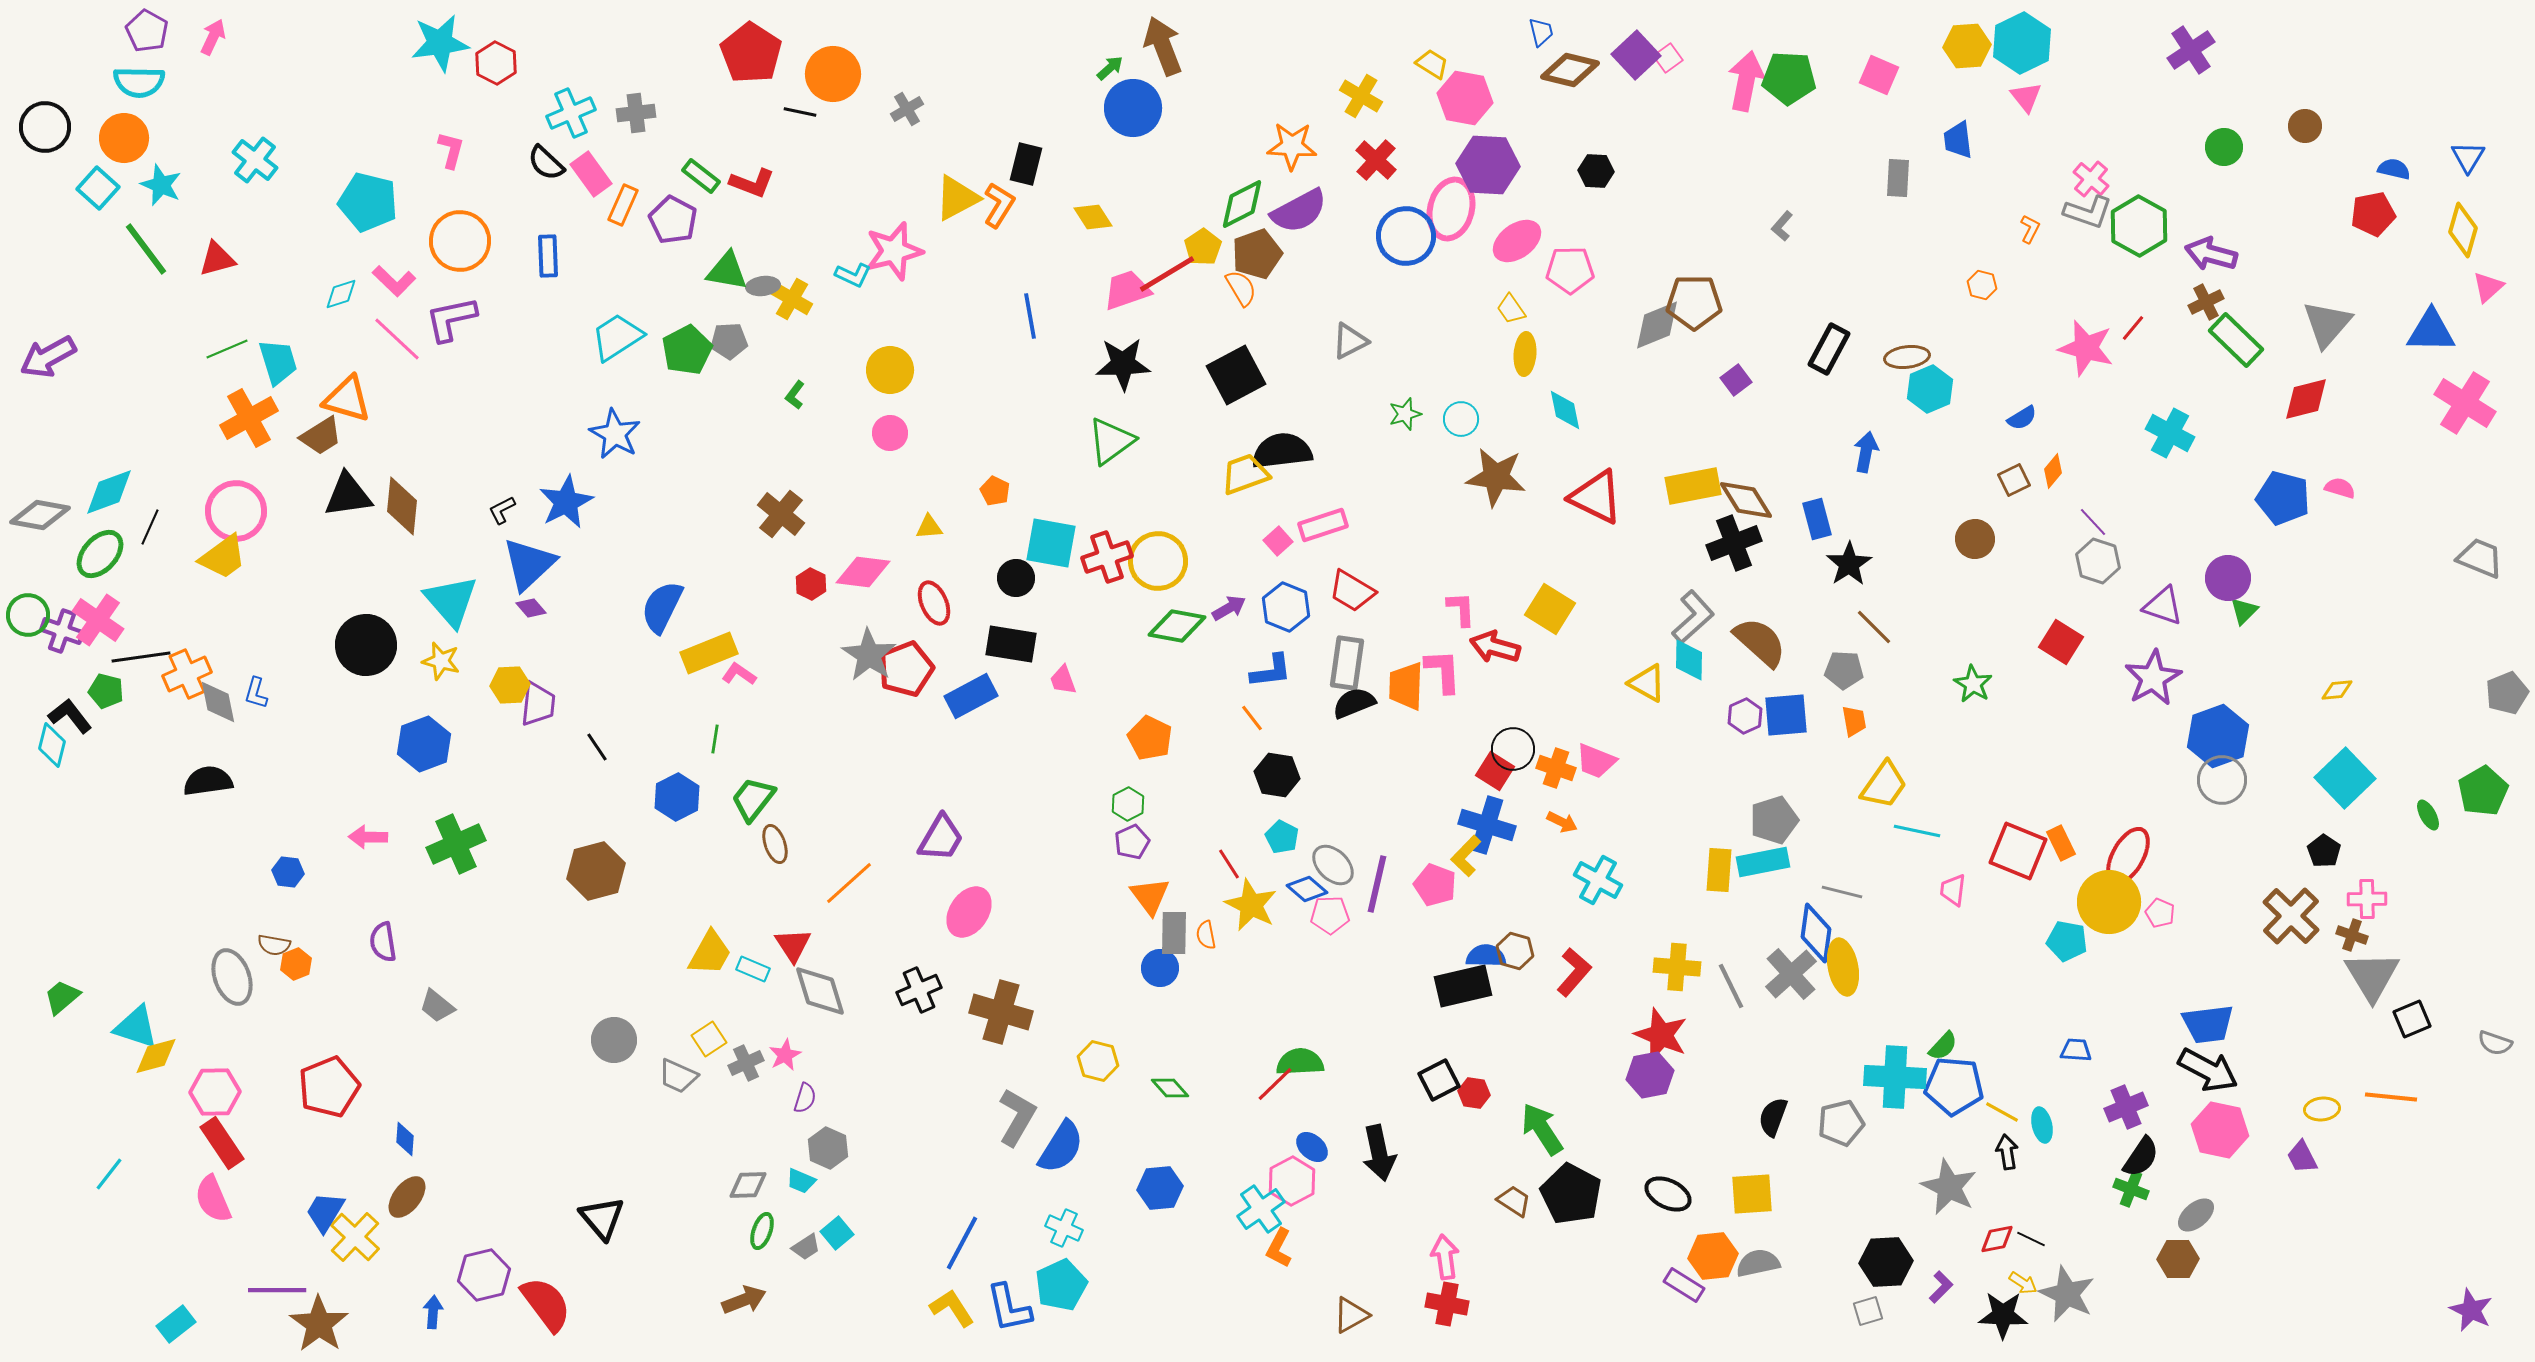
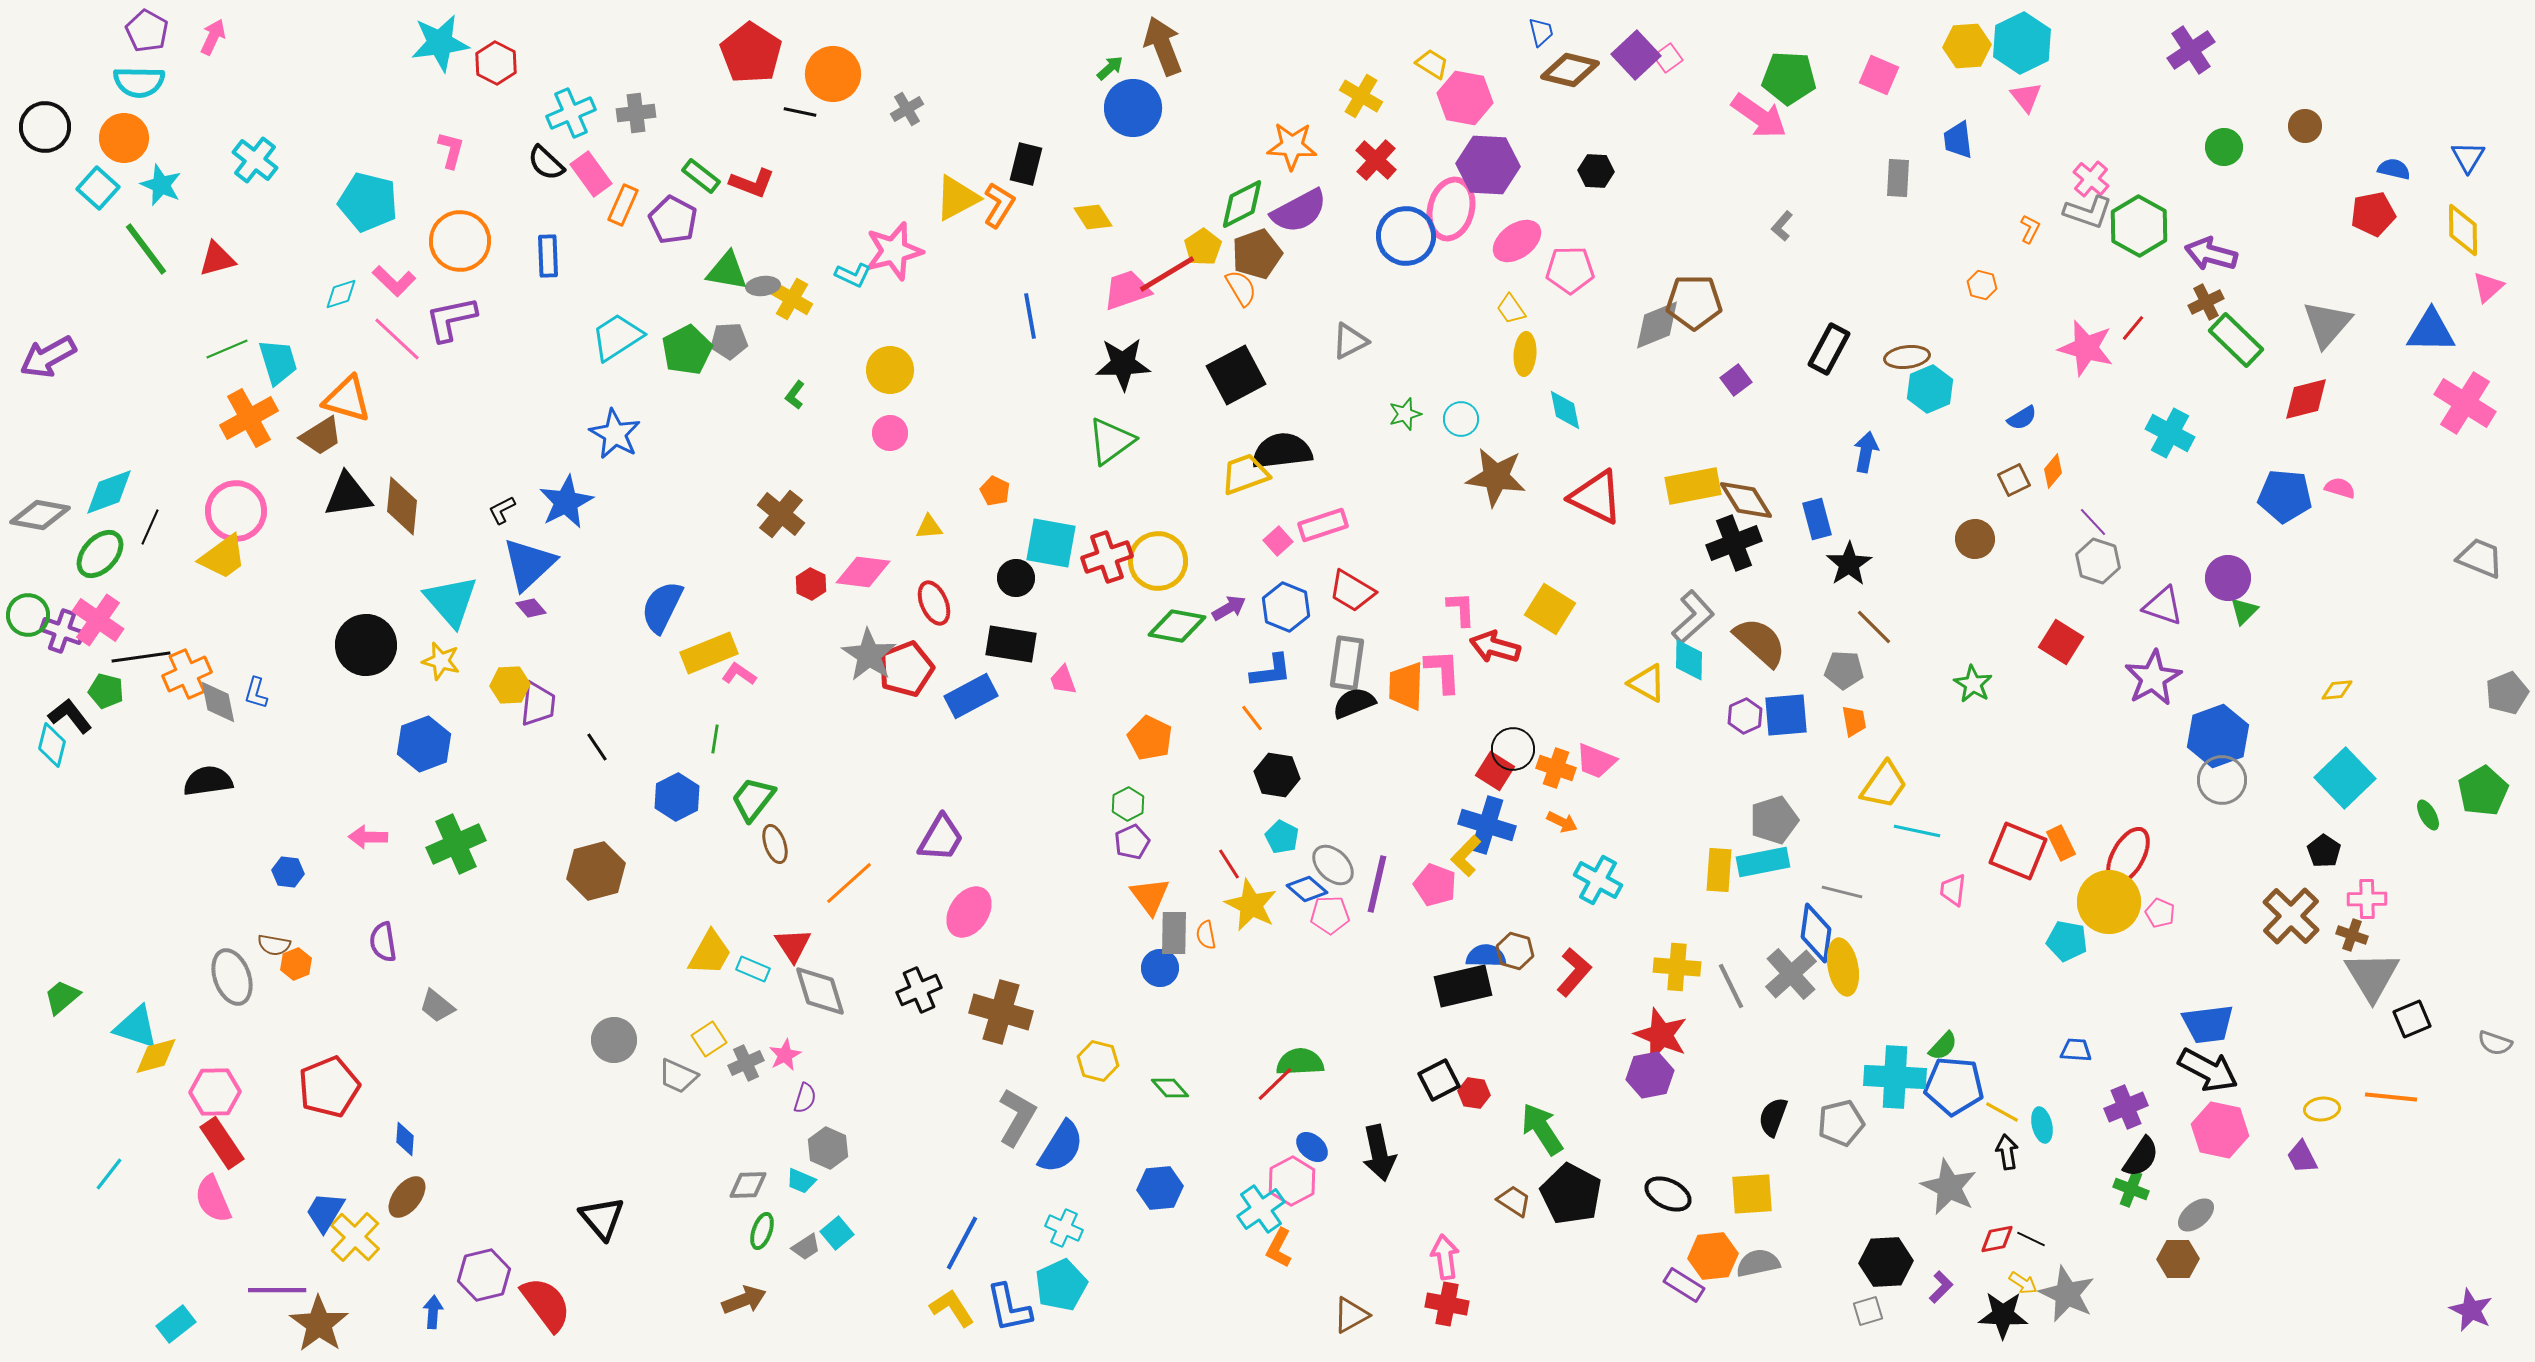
pink arrow at (1746, 81): moved 13 px right, 35 px down; rotated 114 degrees clockwise
yellow diamond at (2463, 230): rotated 16 degrees counterclockwise
blue pentagon at (2283, 498): moved 2 px right, 2 px up; rotated 10 degrees counterclockwise
